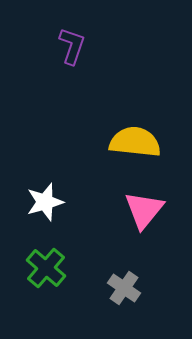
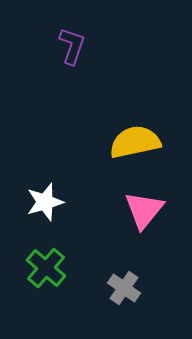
yellow semicircle: rotated 18 degrees counterclockwise
